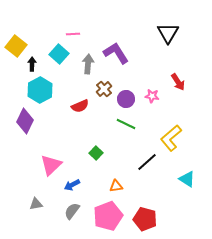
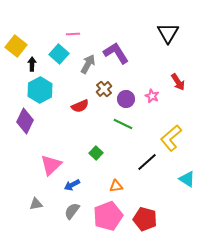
gray arrow: rotated 24 degrees clockwise
pink star: rotated 16 degrees clockwise
green line: moved 3 px left
